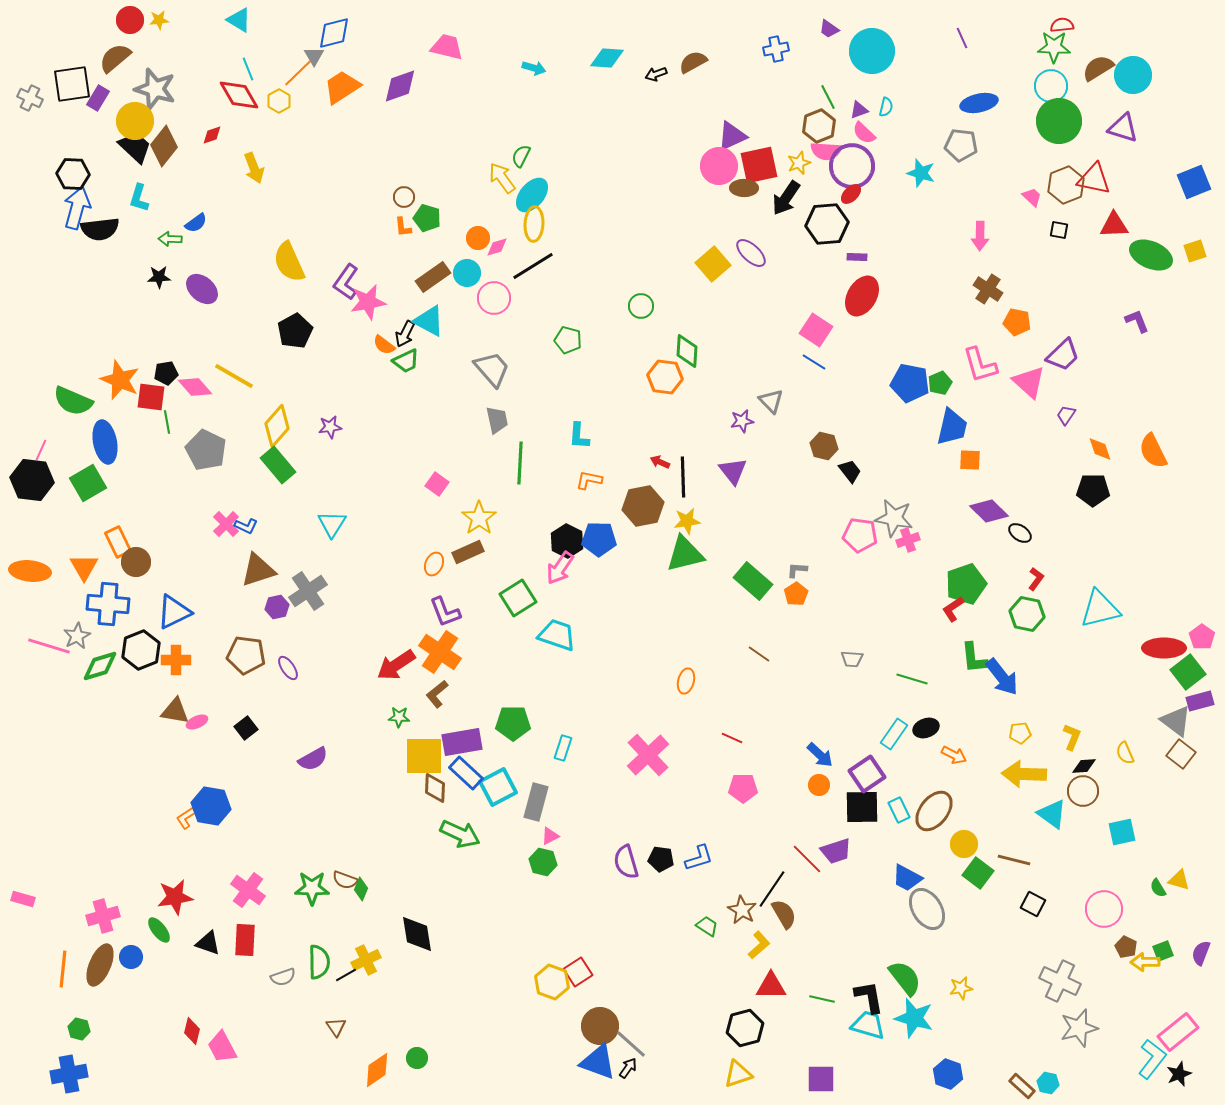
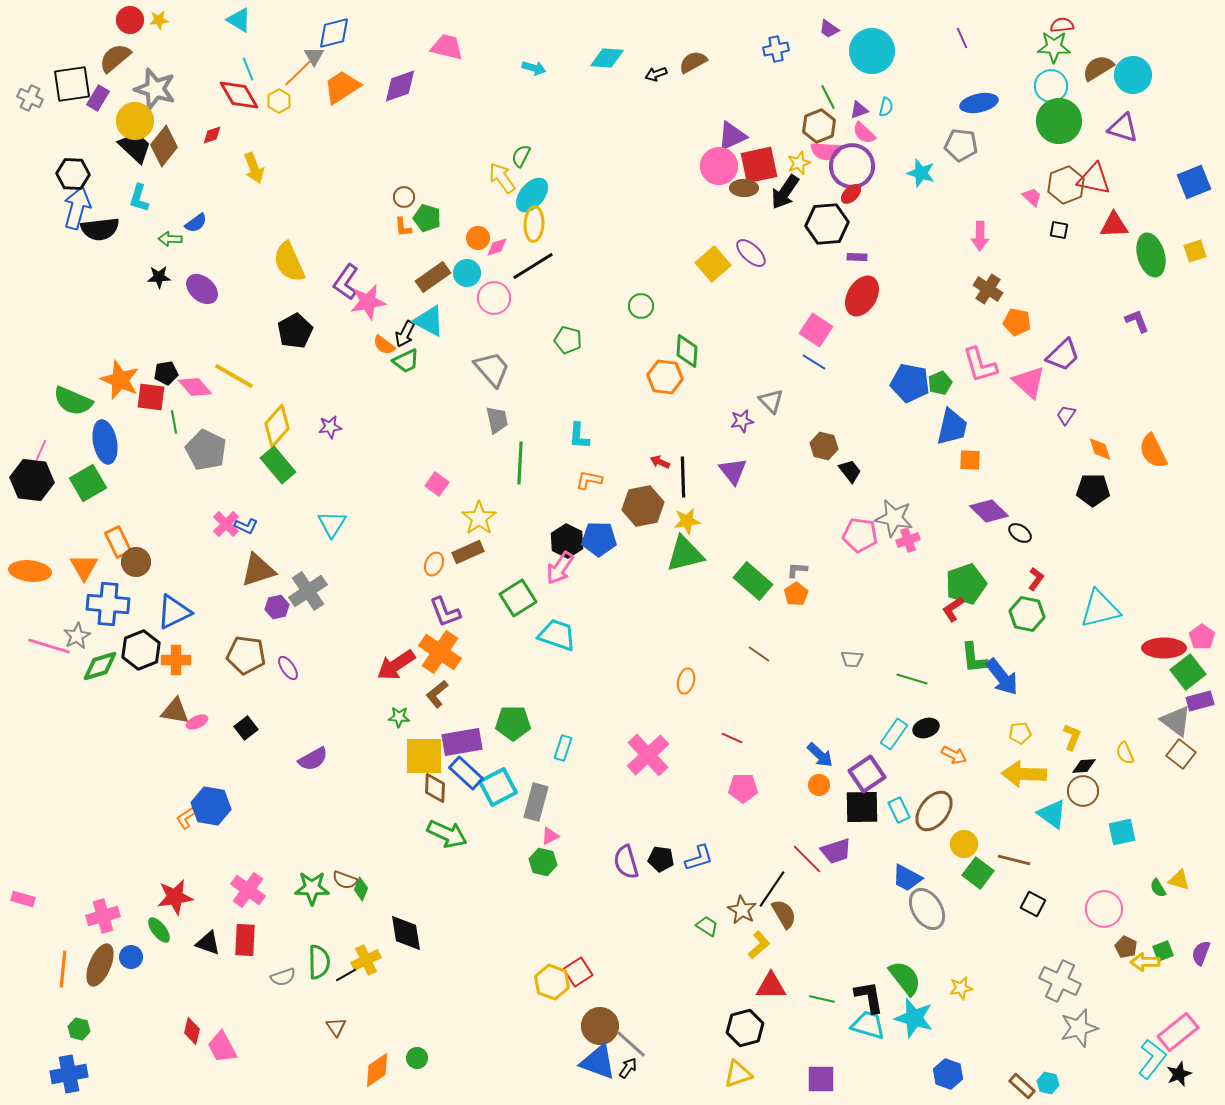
black arrow at (786, 198): moved 1 px left, 6 px up
green ellipse at (1151, 255): rotated 51 degrees clockwise
green line at (167, 422): moved 7 px right
green arrow at (460, 834): moved 13 px left
black diamond at (417, 934): moved 11 px left, 1 px up
